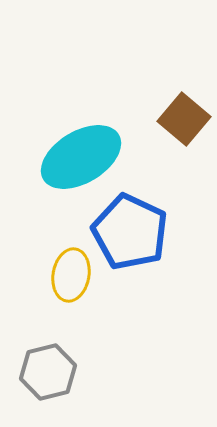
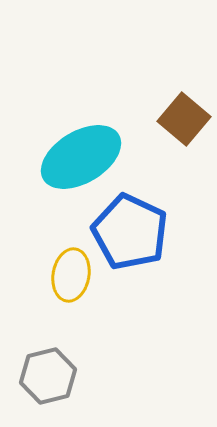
gray hexagon: moved 4 px down
